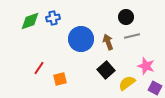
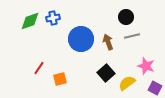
black square: moved 3 px down
